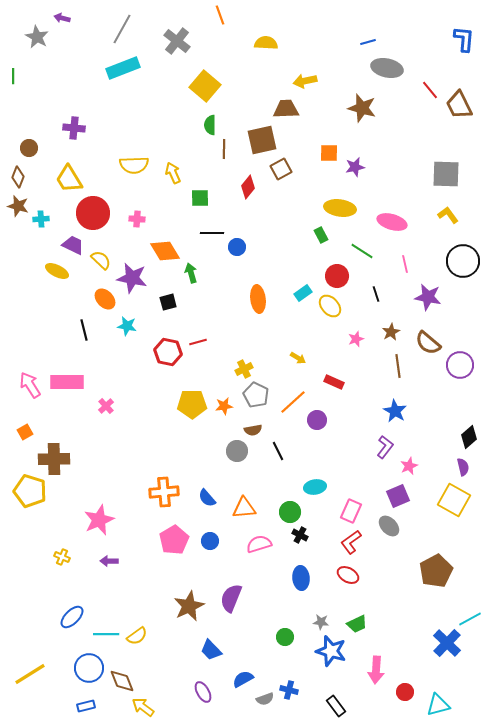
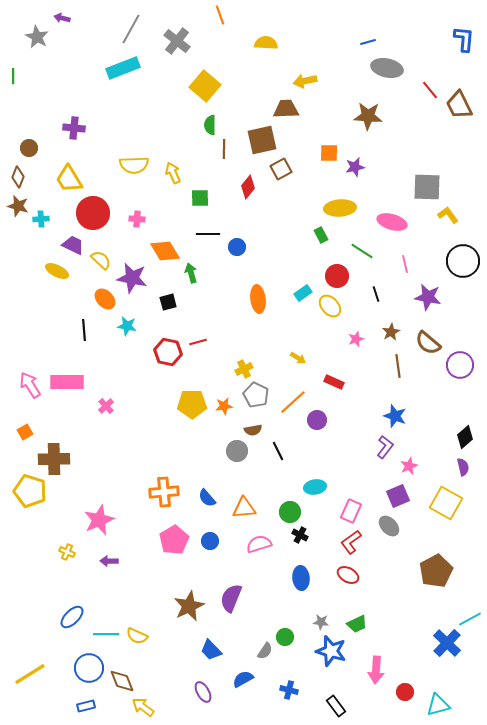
gray line at (122, 29): moved 9 px right
brown star at (362, 108): moved 6 px right, 8 px down; rotated 12 degrees counterclockwise
gray square at (446, 174): moved 19 px left, 13 px down
yellow ellipse at (340, 208): rotated 12 degrees counterclockwise
black line at (212, 233): moved 4 px left, 1 px down
black line at (84, 330): rotated 10 degrees clockwise
blue star at (395, 411): moved 5 px down; rotated 10 degrees counterclockwise
black diamond at (469, 437): moved 4 px left
yellow square at (454, 500): moved 8 px left, 3 px down
yellow cross at (62, 557): moved 5 px right, 5 px up
yellow semicircle at (137, 636): rotated 60 degrees clockwise
gray semicircle at (265, 699): moved 48 px up; rotated 36 degrees counterclockwise
